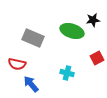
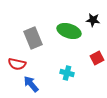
black star: rotated 16 degrees clockwise
green ellipse: moved 3 px left
gray rectangle: rotated 45 degrees clockwise
